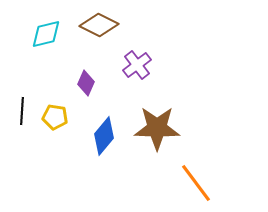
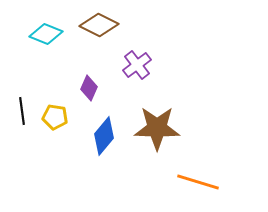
cyan diamond: rotated 36 degrees clockwise
purple diamond: moved 3 px right, 5 px down
black line: rotated 12 degrees counterclockwise
orange line: moved 2 px right, 1 px up; rotated 36 degrees counterclockwise
